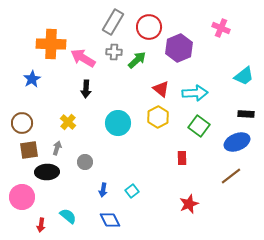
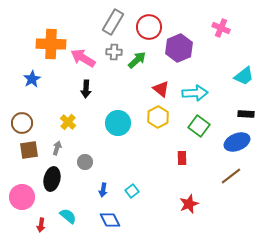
black ellipse: moved 5 px right, 7 px down; rotated 75 degrees counterclockwise
